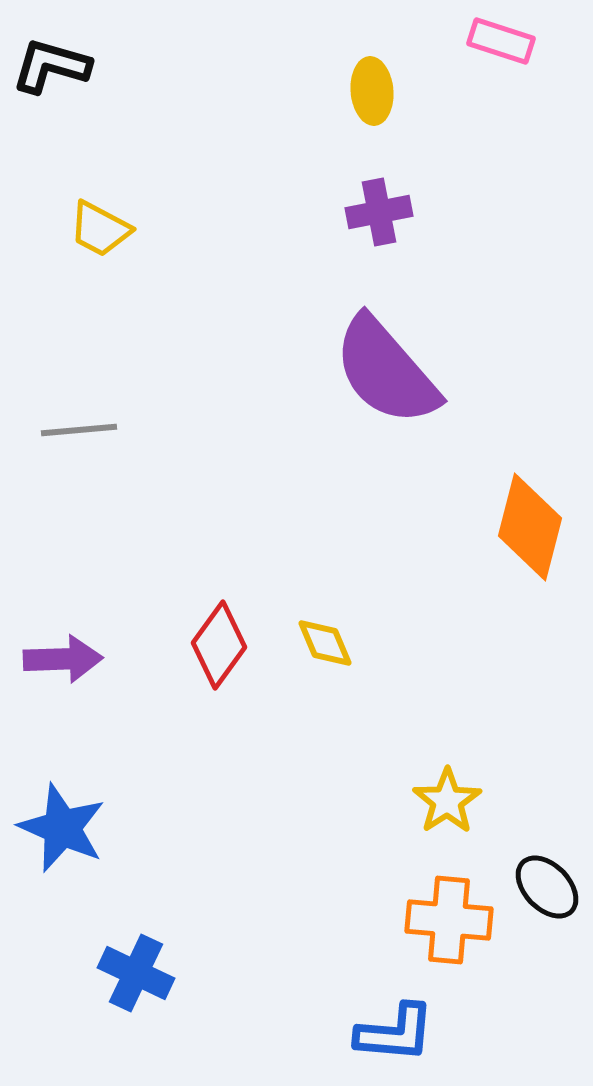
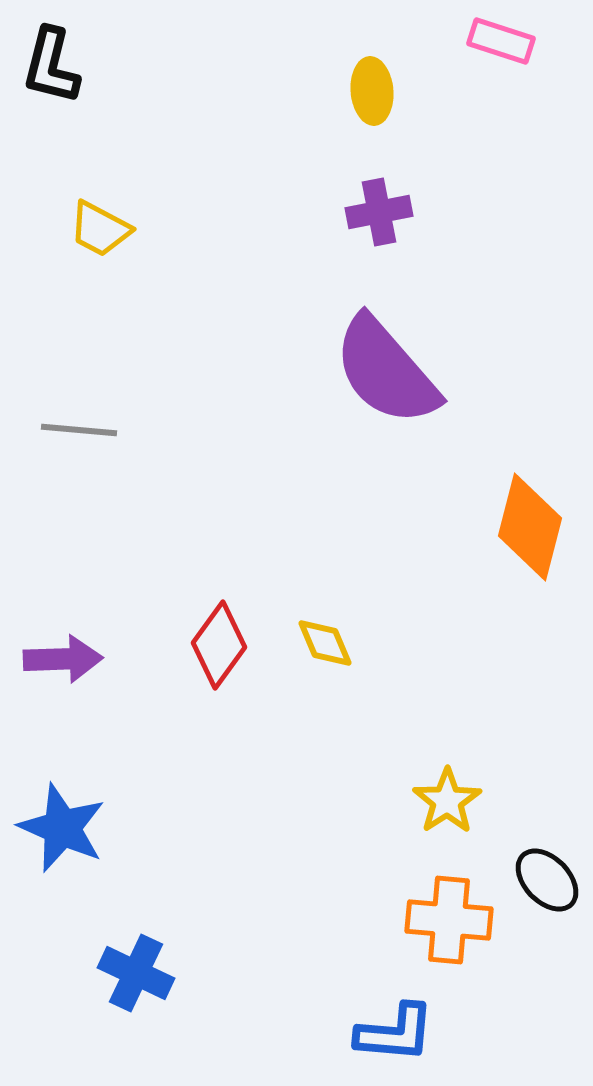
black L-shape: rotated 92 degrees counterclockwise
gray line: rotated 10 degrees clockwise
black ellipse: moved 7 px up
